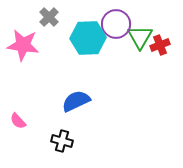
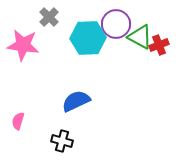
green triangle: rotated 32 degrees counterclockwise
red cross: moved 1 px left
pink semicircle: rotated 60 degrees clockwise
